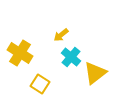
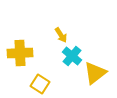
yellow arrow: rotated 84 degrees counterclockwise
yellow cross: rotated 35 degrees counterclockwise
cyan cross: moved 1 px right, 1 px up
